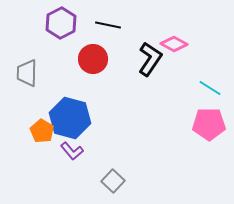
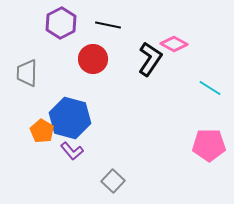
pink pentagon: moved 21 px down
